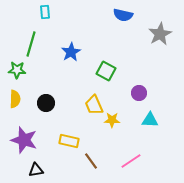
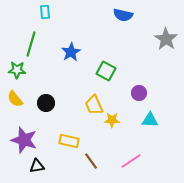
gray star: moved 6 px right, 5 px down; rotated 10 degrees counterclockwise
yellow semicircle: rotated 138 degrees clockwise
black triangle: moved 1 px right, 4 px up
